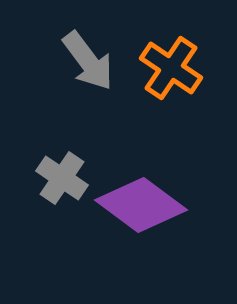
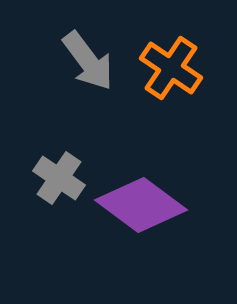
gray cross: moved 3 px left
